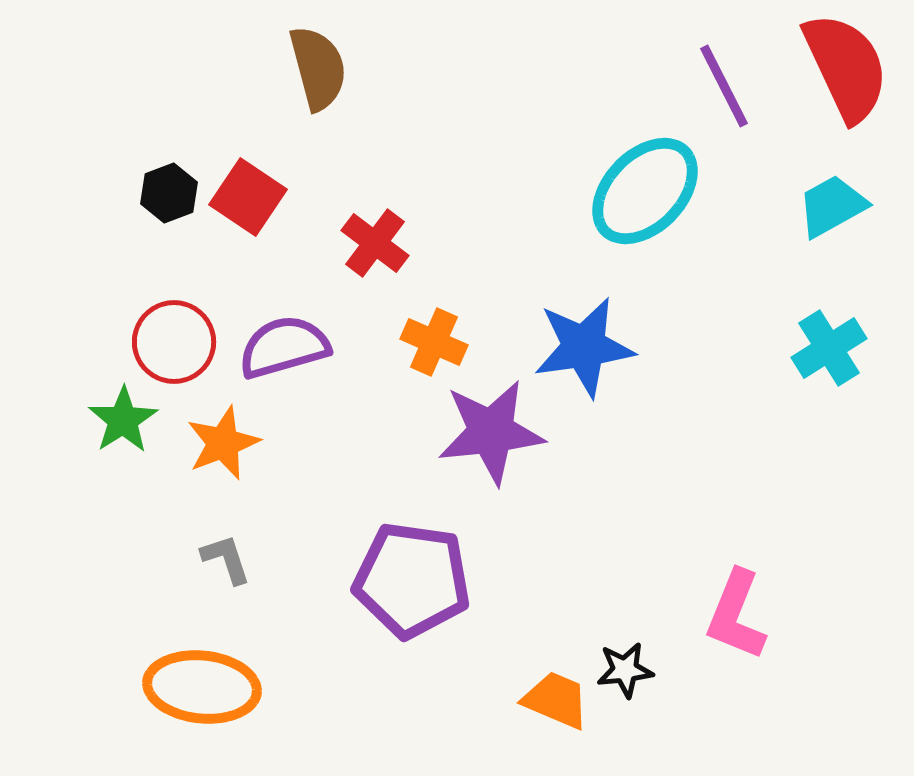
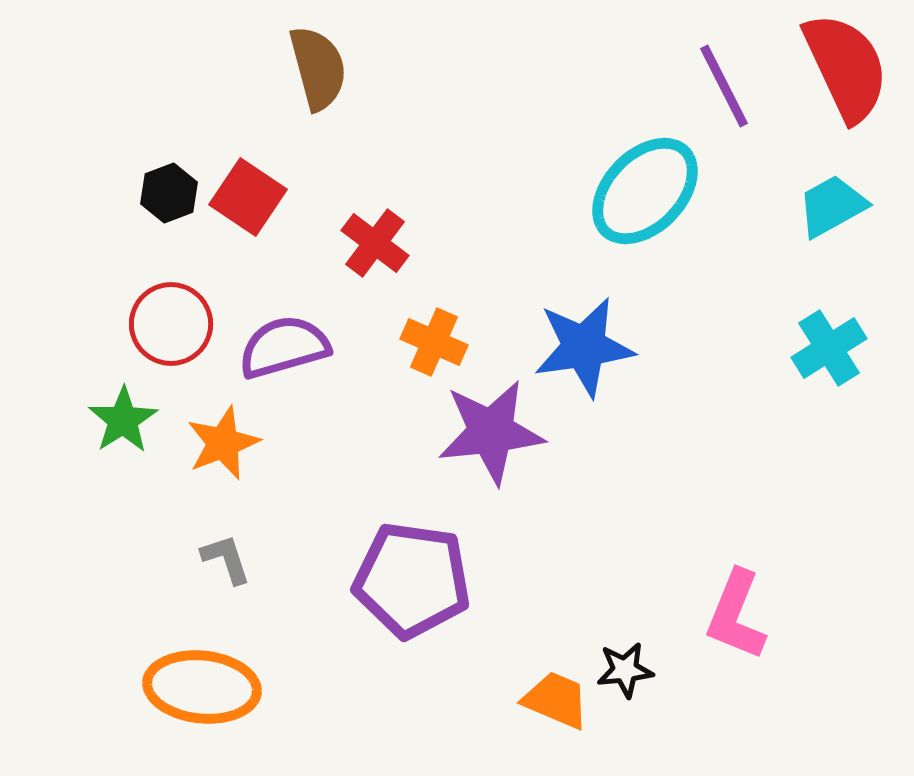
red circle: moved 3 px left, 18 px up
